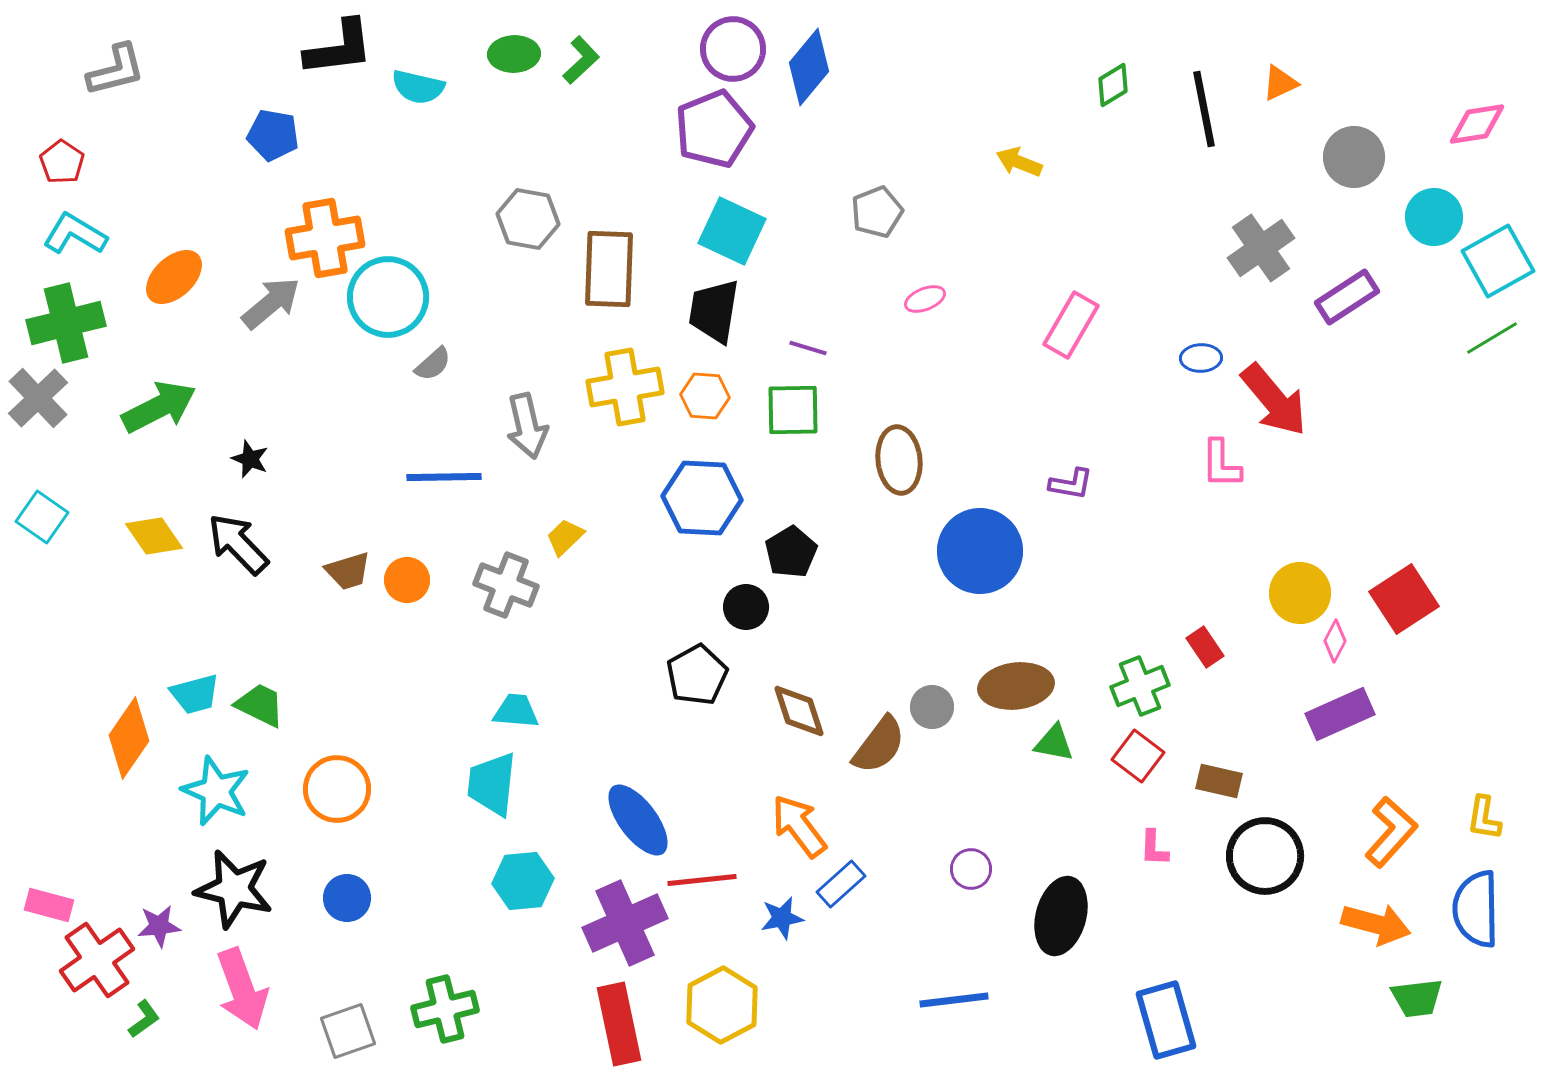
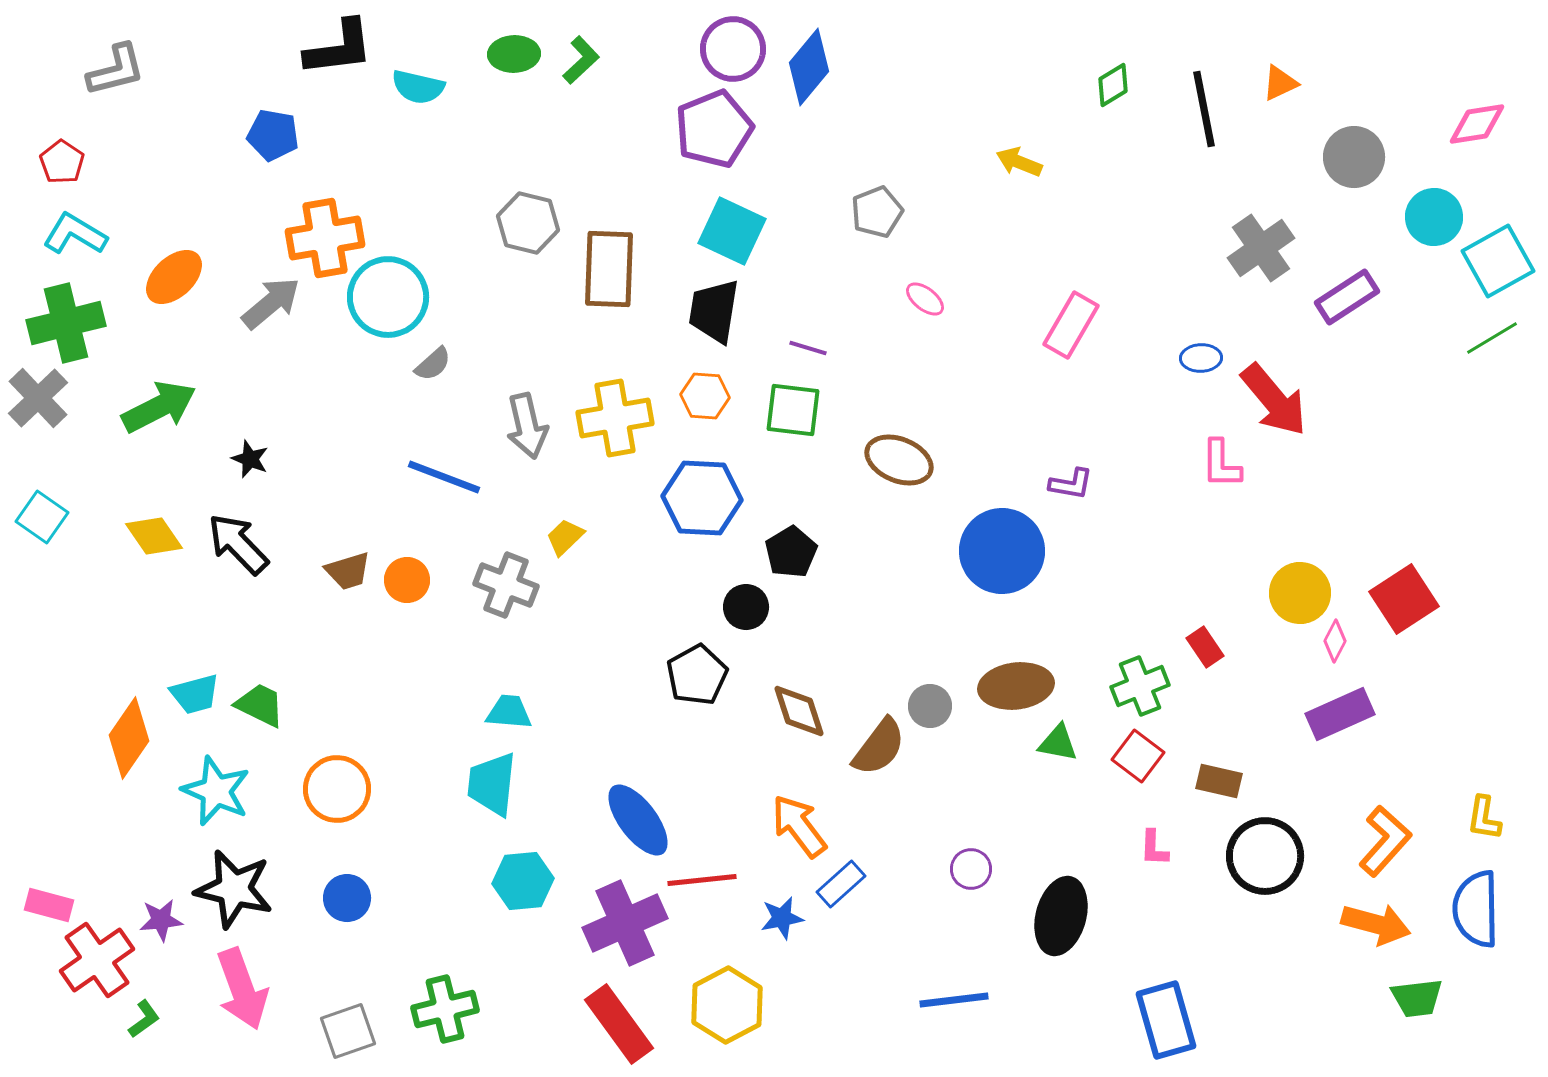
gray hexagon at (528, 219): moved 4 px down; rotated 4 degrees clockwise
pink ellipse at (925, 299): rotated 60 degrees clockwise
yellow cross at (625, 387): moved 10 px left, 31 px down
green square at (793, 410): rotated 8 degrees clockwise
brown ellipse at (899, 460): rotated 62 degrees counterclockwise
blue line at (444, 477): rotated 22 degrees clockwise
blue circle at (980, 551): moved 22 px right
gray circle at (932, 707): moved 2 px left, 1 px up
cyan trapezoid at (516, 711): moved 7 px left, 1 px down
green triangle at (1054, 743): moved 4 px right
brown semicircle at (879, 745): moved 2 px down
orange L-shape at (1391, 832): moved 6 px left, 9 px down
purple star at (159, 926): moved 2 px right, 6 px up
yellow hexagon at (722, 1005): moved 5 px right
red rectangle at (619, 1024): rotated 24 degrees counterclockwise
